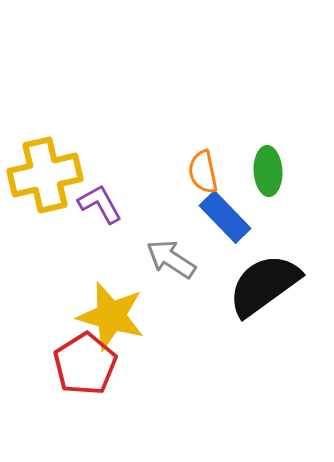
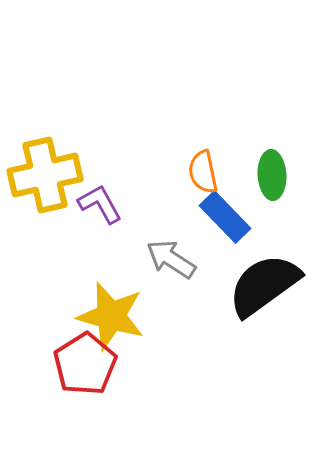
green ellipse: moved 4 px right, 4 px down
